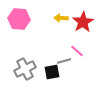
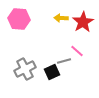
black square: rotated 14 degrees counterclockwise
